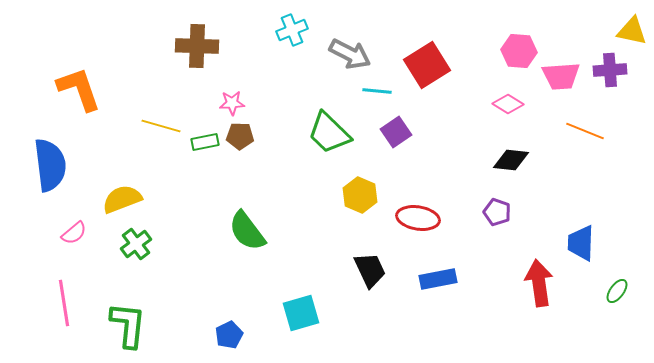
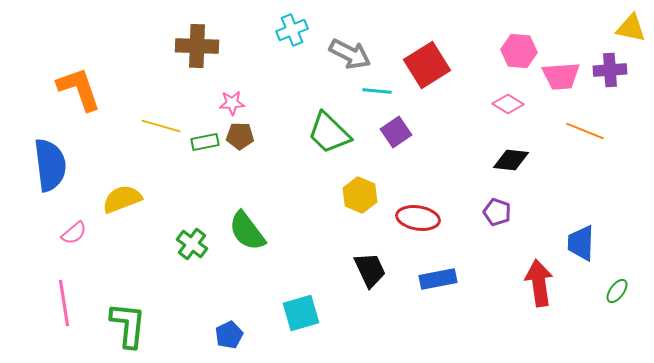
yellow triangle: moved 1 px left, 3 px up
green cross: moved 56 px right; rotated 16 degrees counterclockwise
